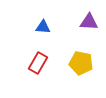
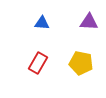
blue triangle: moved 1 px left, 4 px up
